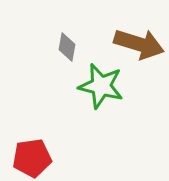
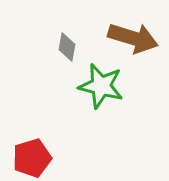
brown arrow: moved 6 px left, 6 px up
red pentagon: rotated 9 degrees counterclockwise
